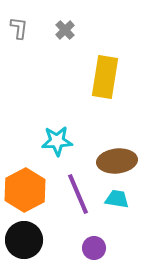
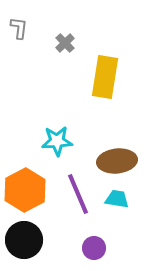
gray cross: moved 13 px down
